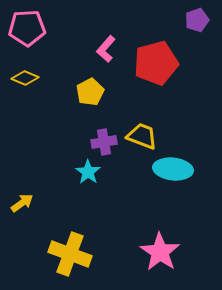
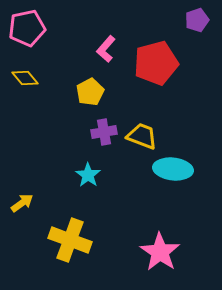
pink pentagon: rotated 9 degrees counterclockwise
yellow diamond: rotated 28 degrees clockwise
purple cross: moved 10 px up
cyan star: moved 3 px down
yellow cross: moved 14 px up
